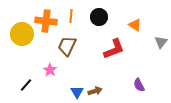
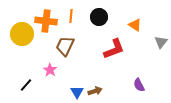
brown trapezoid: moved 2 px left
